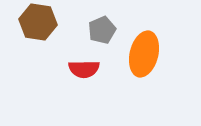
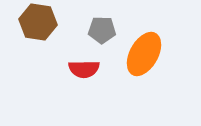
gray pentagon: rotated 24 degrees clockwise
orange ellipse: rotated 15 degrees clockwise
